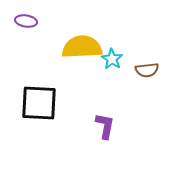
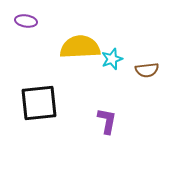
yellow semicircle: moved 2 px left
cyan star: rotated 20 degrees clockwise
black square: rotated 9 degrees counterclockwise
purple L-shape: moved 2 px right, 5 px up
